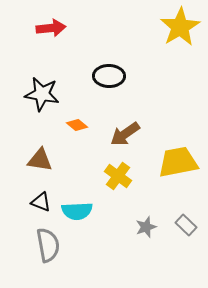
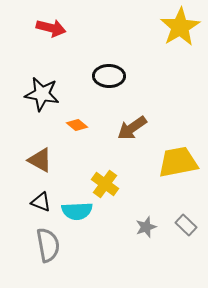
red arrow: rotated 20 degrees clockwise
brown arrow: moved 7 px right, 6 px up
brown triangle: rotated 20 degrees clockwise
yellow cross: moved 13 px left, 8 px down
